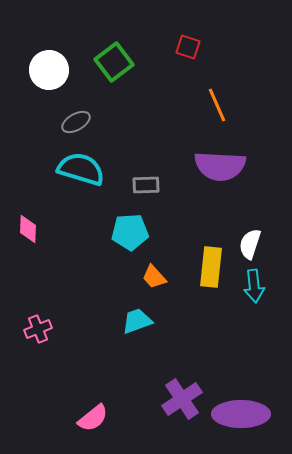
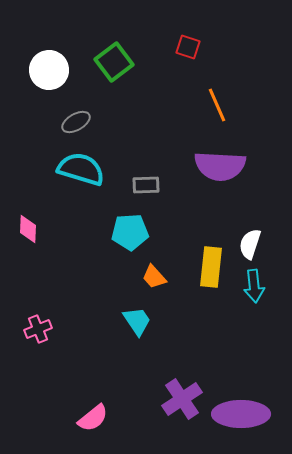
cyan trapezoid: rotated 76 degrees clockwise
